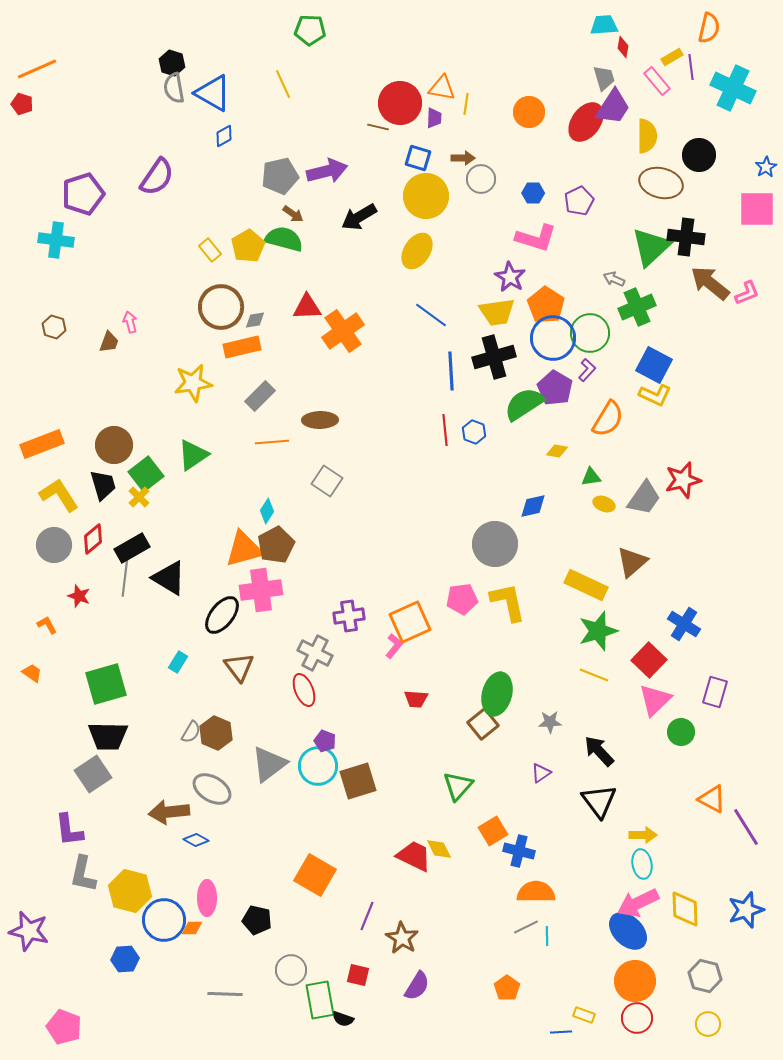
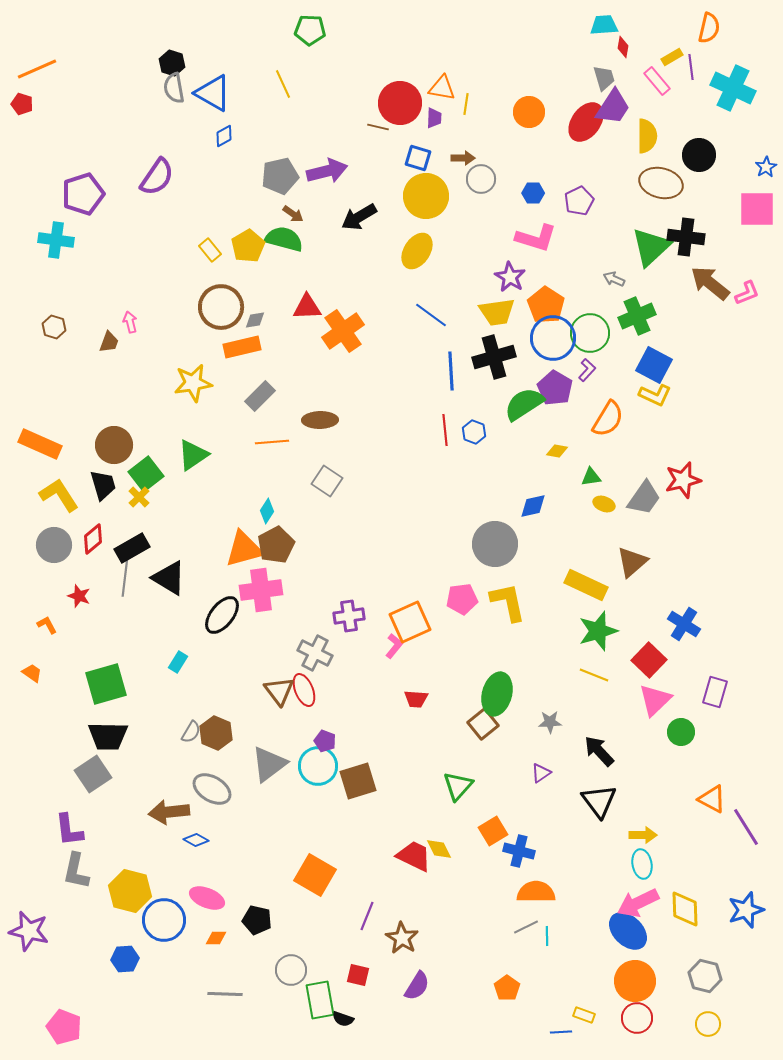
green cross at (637, 307): moved 9 px down
orange rectangle at (42, 444): moved 2 px left; rotated 45 degrees clockwise
brown triangle at (239, 667): moved 40 px right, 24 px down
gray L-shape at (83, 874): moved 7 px left, 3 px up
pink ellipse at (207, 898): rotated 68 degrees counterclockwise
orange diamond at (192, 928): moved 24 px right, 10 px down
